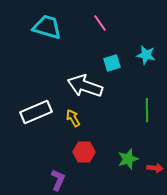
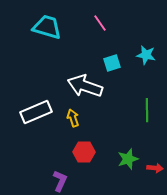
yellow arrow: rotated 12 degrees clockwise
purple L-shape: moved 2 px right, 1 px down
